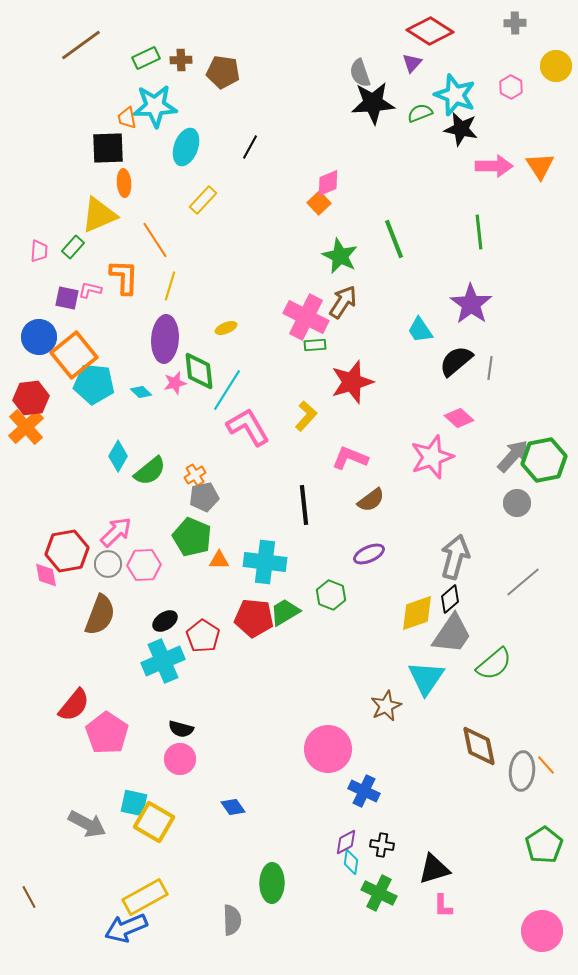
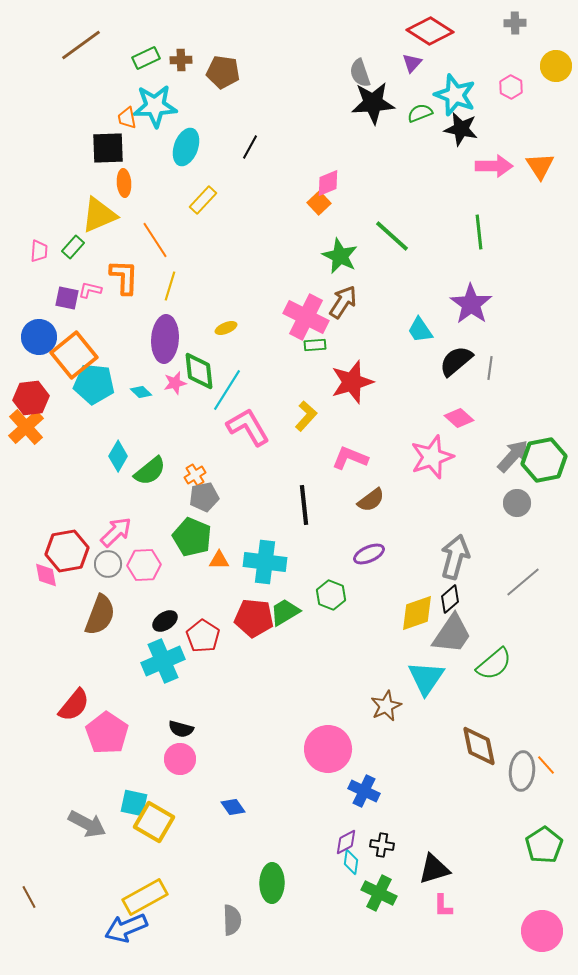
green line at (394, 239): moved 2 px left, 3 px up; rotated 27 degrees counterclockwise
